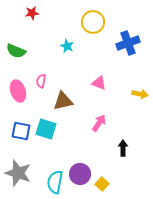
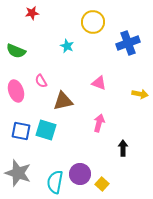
pink semicircle: rotated 40 degrees counterclockwise
pink ellipse: moved 2 px left
pink arrow: rotated 18 degrees counterclockwise
cyan square: moved 1 px down
